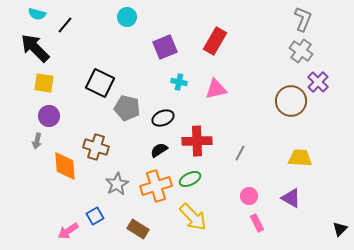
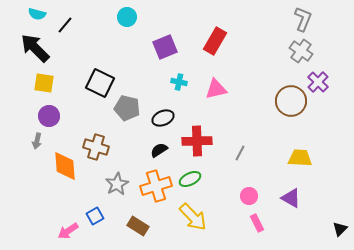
brown rectangle: moved 3 px up
